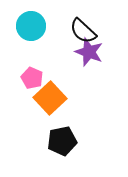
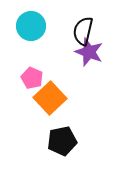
black semicircle: rotated 60 degrees clockwise
